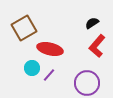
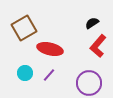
red L-shape: moved 1 px right
cyan circle: moved 7 px left, 5 px down
purple circle: moved 2 px right
